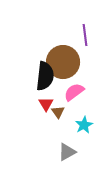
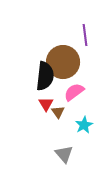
gray triangle: moved 3 px left, 2 px down; rotated 42 degrees counterclockwise
